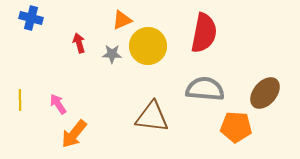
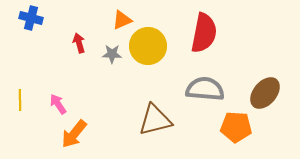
brown triangle: moved 3 px right, 3 px down; rotated 21 degrees counterclockwise
